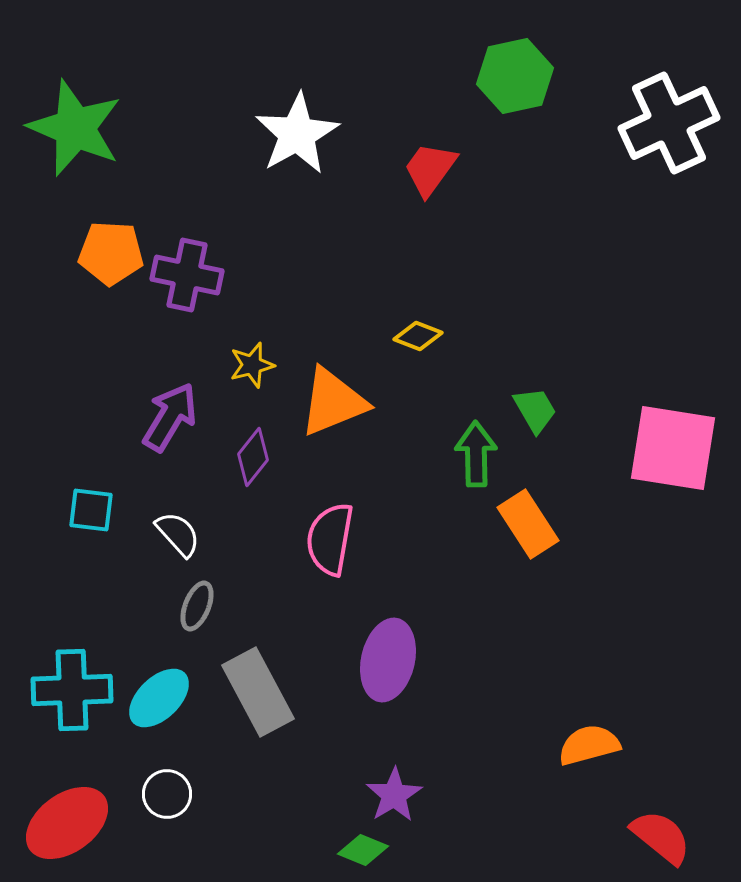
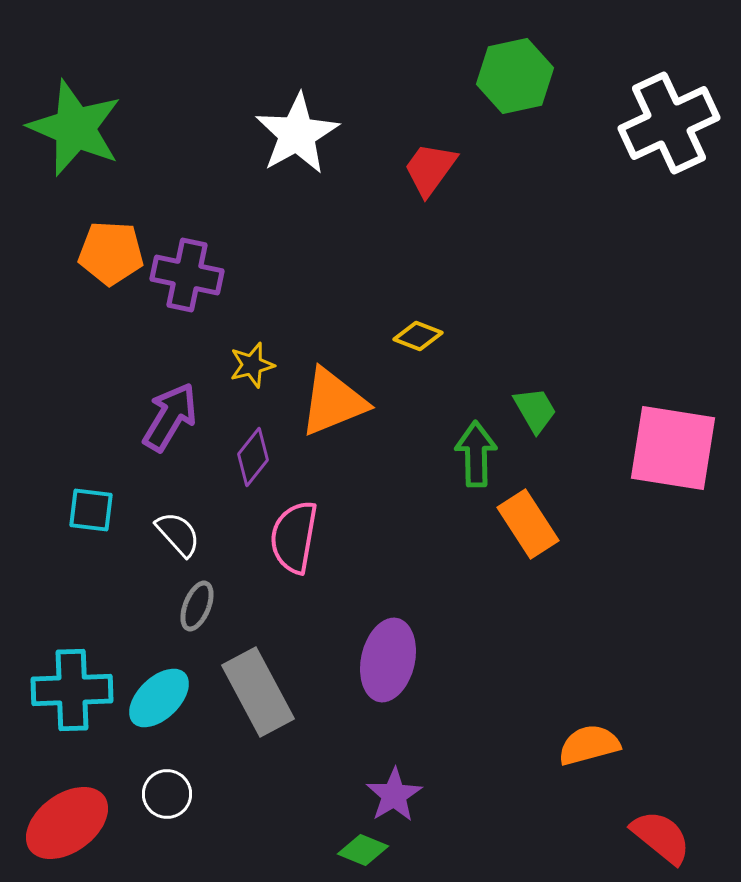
pink semicircle: moved 36 px left, 2 px up
